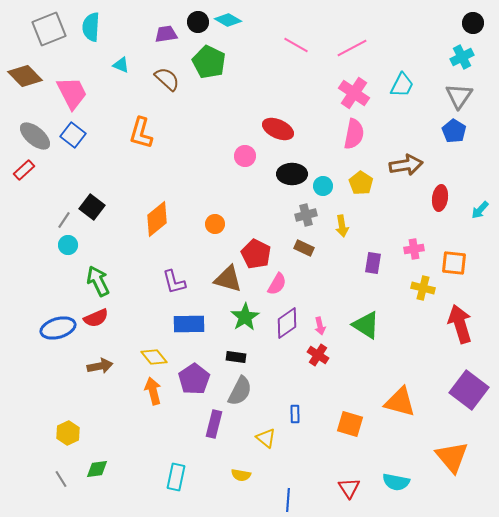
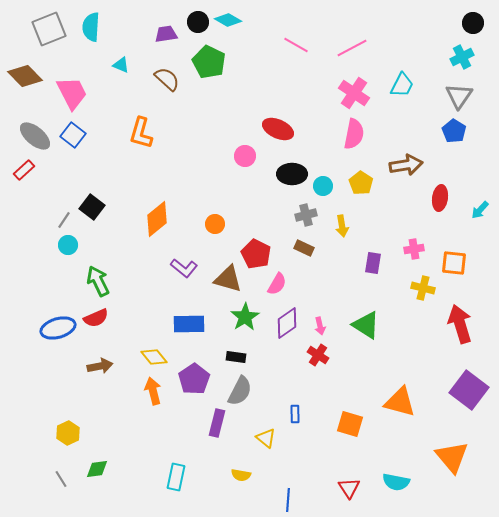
purple L-shape at (174, 282): moved 10 px right, 14 px up; rotated 36 degrees counterclockwise
purple rectangle at (214, 424): moved 3 px right, 1 px up
